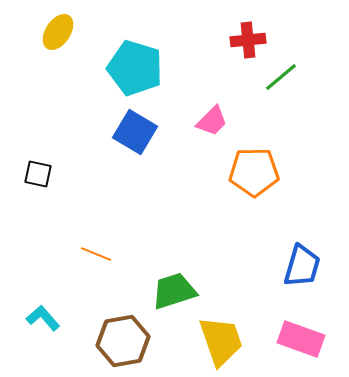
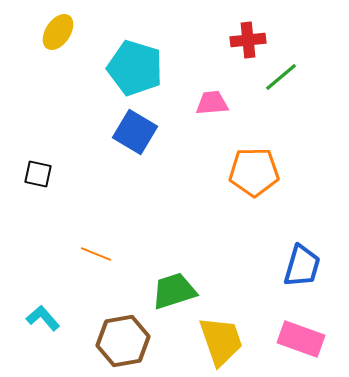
pink trapezoid: moved 18 px up; rotated 140 degrees counterclockwise
